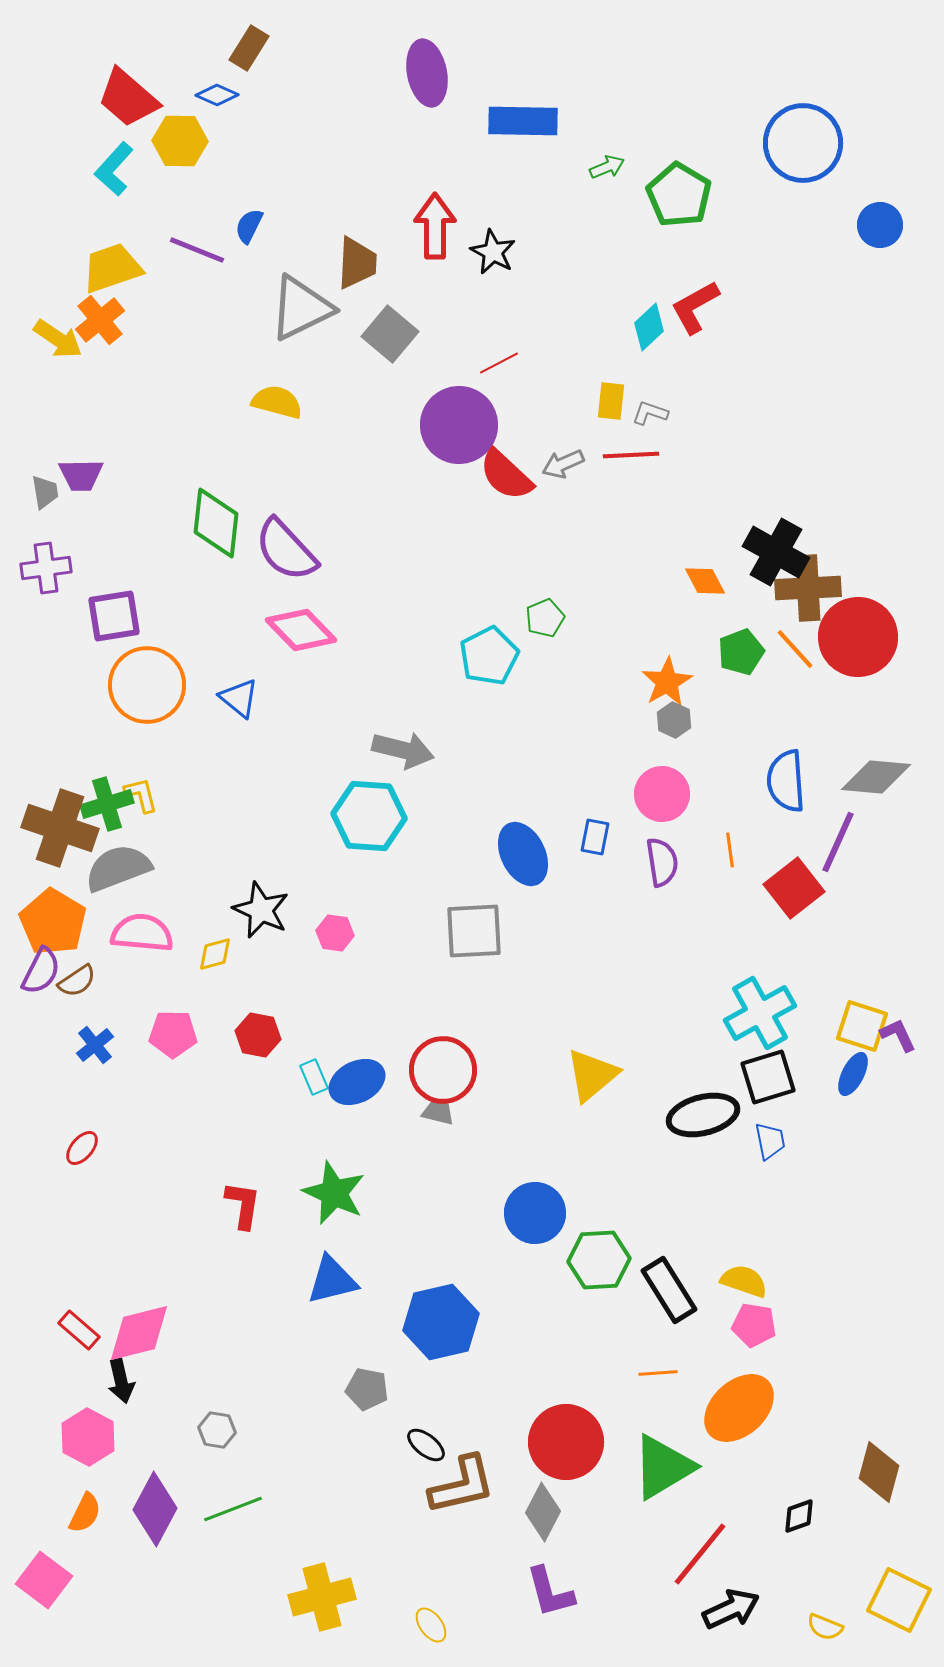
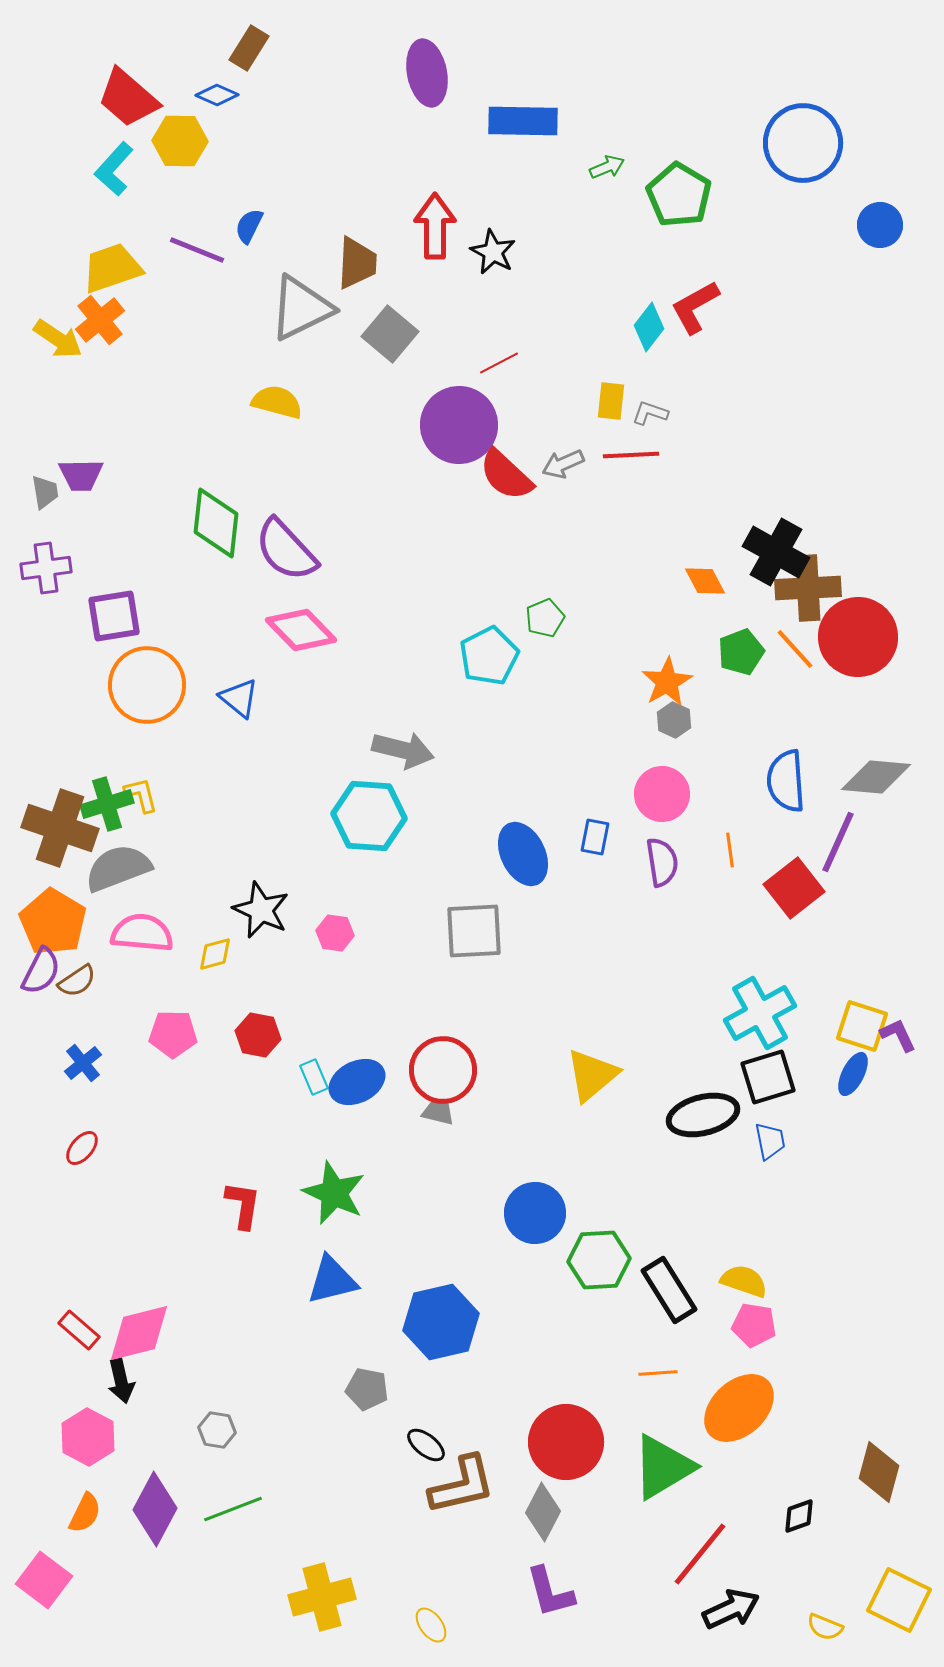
cyan diamond at (649, 327): rotated 9 degrees counterclockwise
blue cross at (95, 1045): moved 12 px left, 18 px down
